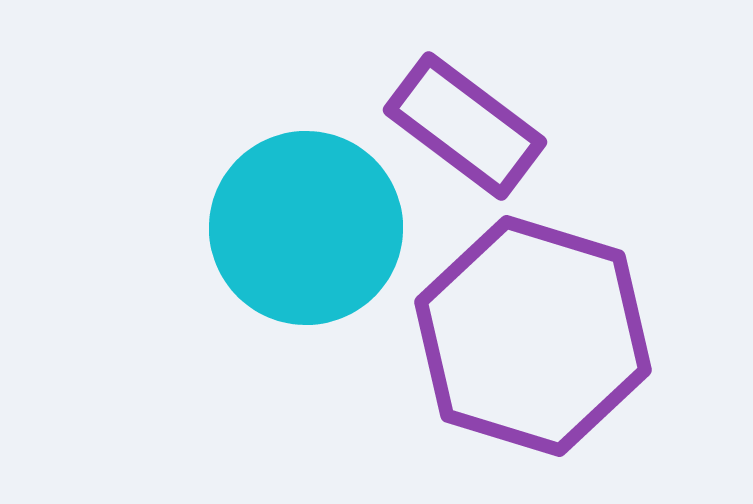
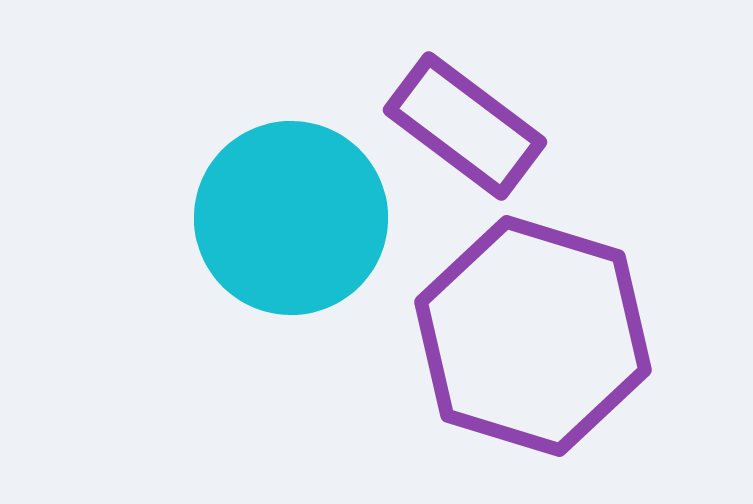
cyan circle: moved 15 px left, 10 px up
